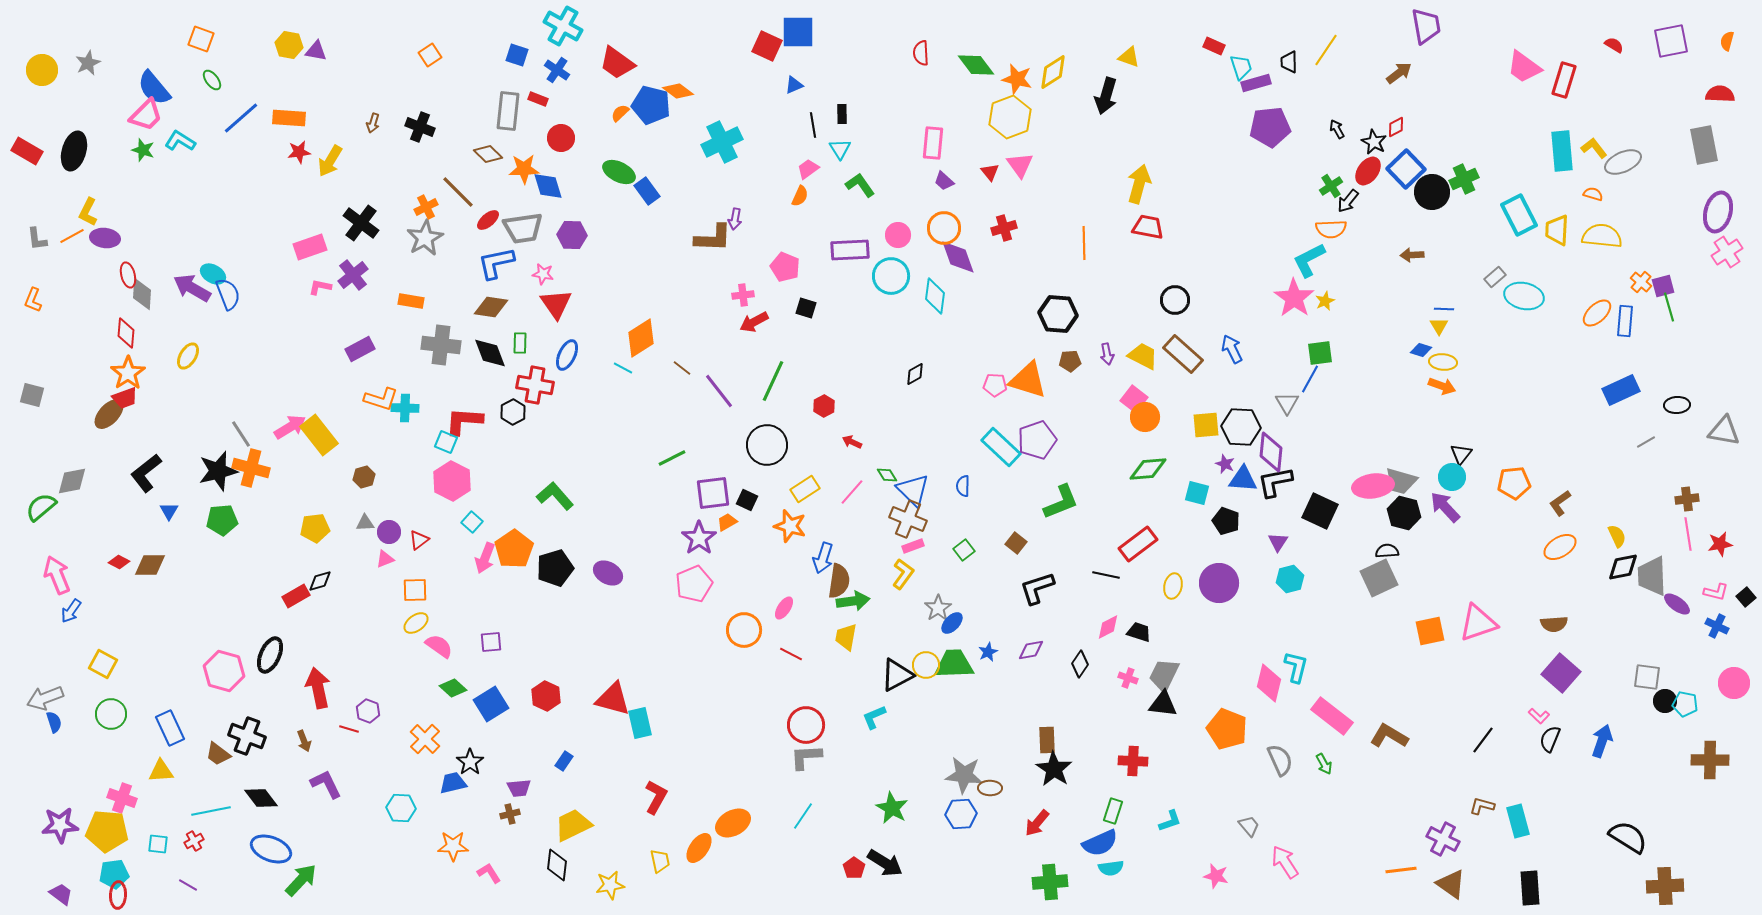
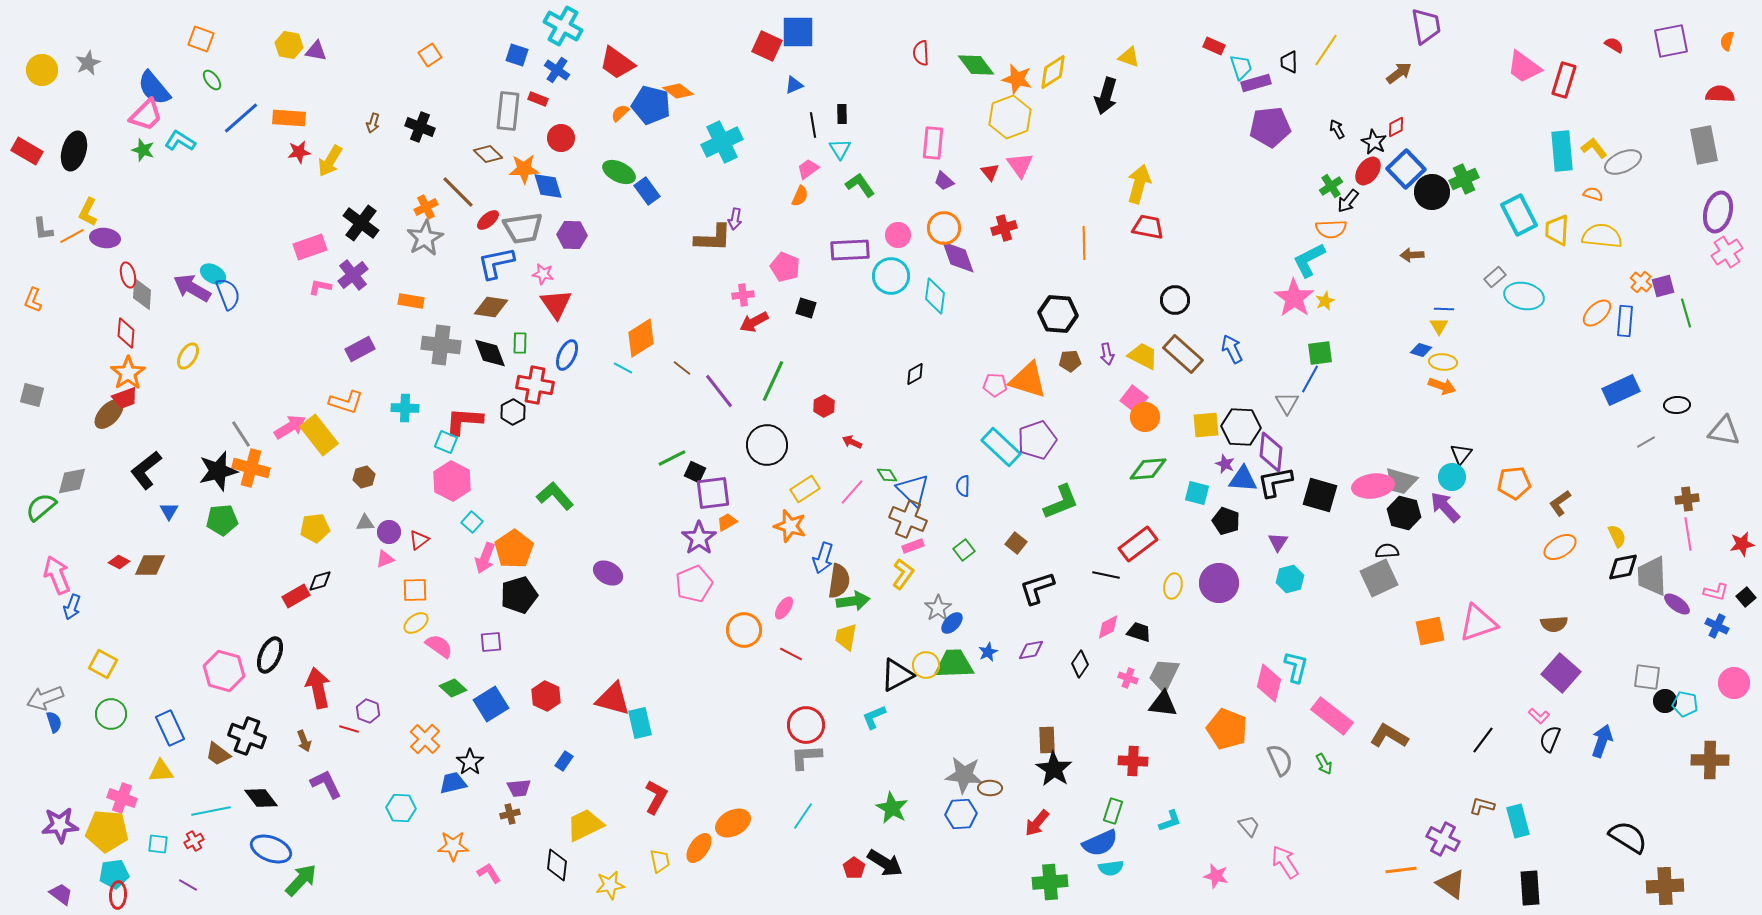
gray L-shape at (37, 239): moved 6 px right, 10 px up
green line at (1669, 307): moved 17 px right, 6 px down
orange L-shape at (381, 399): moved 35 px left, 3 px down
black L-shape at (146, 473): moved 3 px up
black square at (747, 500): moved 52 px left, 28 px up
black square at (1320, 511): moved 16 px up; rotated 9 degrees counterclockwise
red star at (1720, 544): moved 22 px right
black pentagon at (555, 568): moved 36 px left, 27 px down
blue arrow at (71, 611): moved 1 px right, 4 px up; rotated 15 degrees counterclockwise
yellow trapezoid at (573, 825): moved 12 px right
